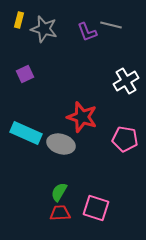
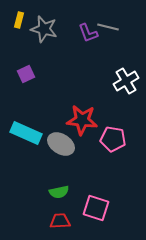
gray line: moved 3 px left, 2 px down
purple L-shape: moved 1 px right, 1 px down
purple square: moved 1 px right
red star: moved 3 px down; rotated 12 degrees counterclockwise
pink pentagon: moved 12 px left
gray ellipse: rotated 16 degrees clockwise
green semicircle: rotated 132 degrees counterclockwise
red trapezoid: moved 8 px down
